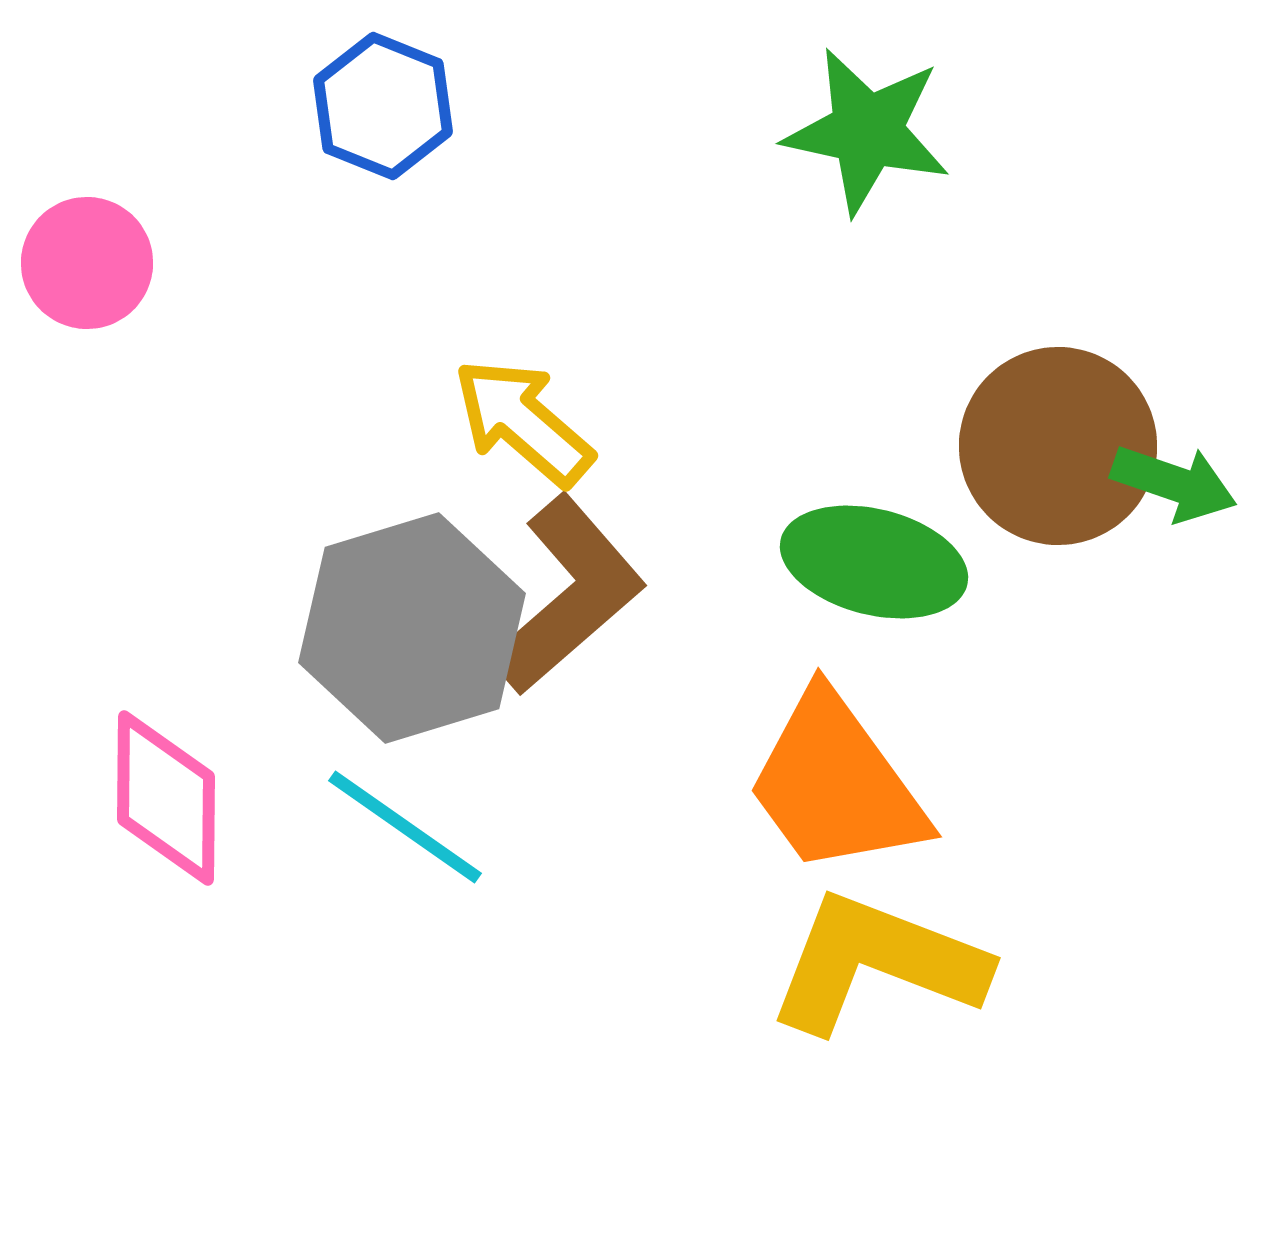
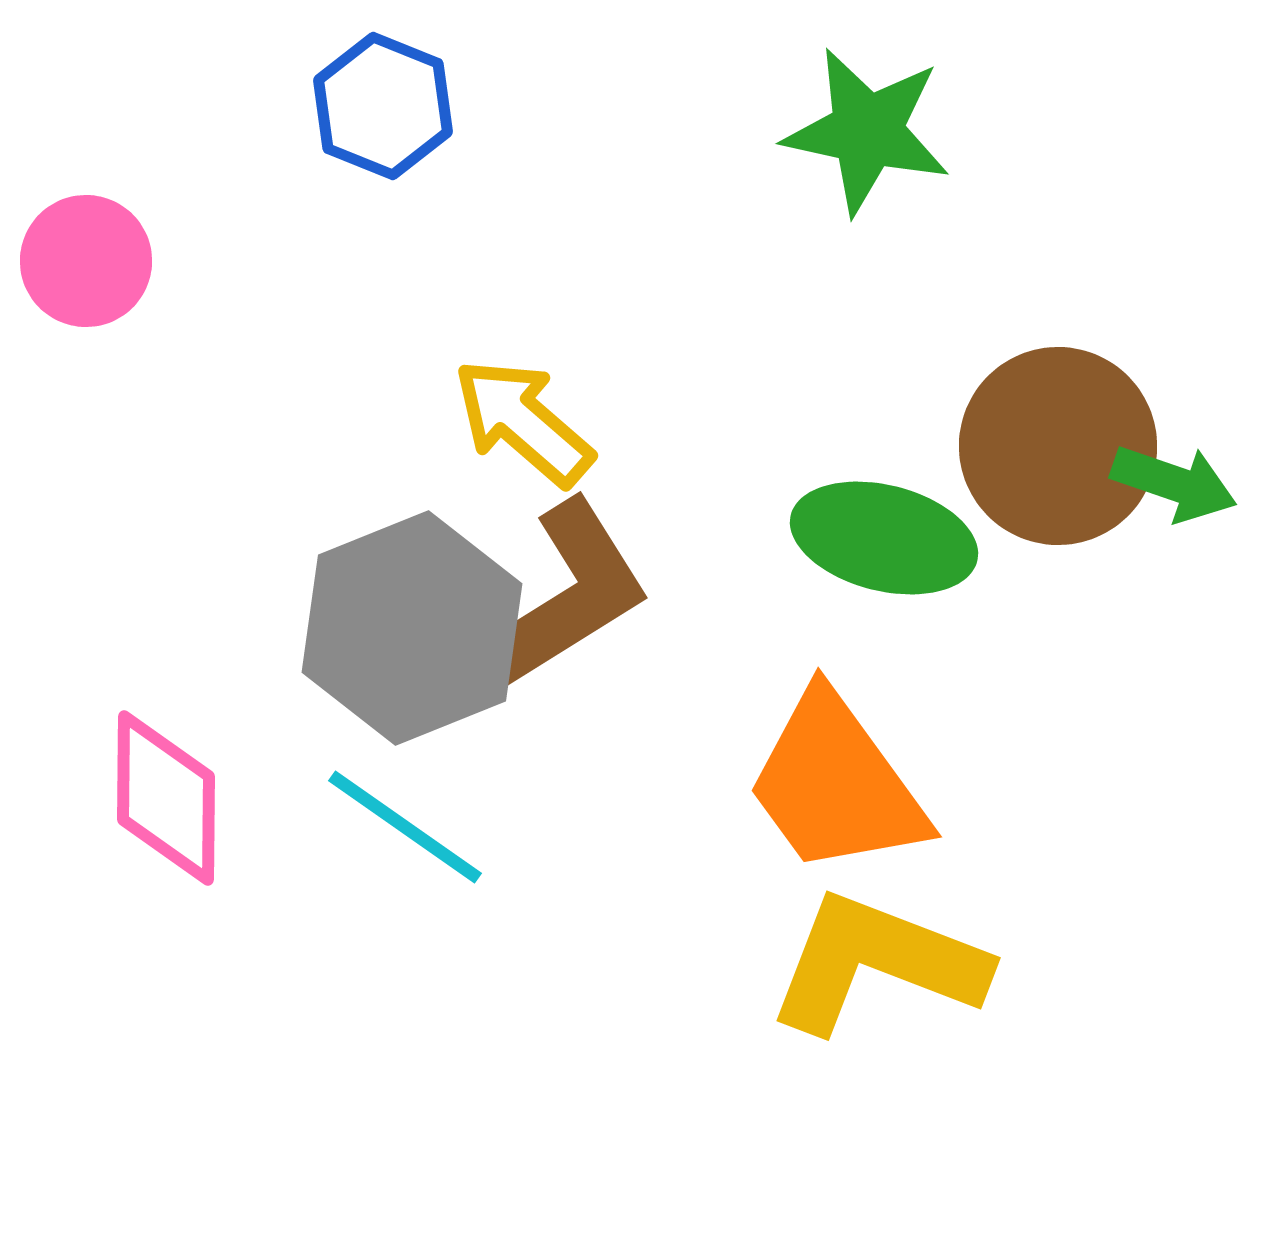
pink circle: moved 1 px left, 2 px up
green ellipse: moved 10 px right, 24 px up
brown L-shape: rotated 9 degrees clockwise
gray hexagon: rotated 5 degrees counterclockwise
